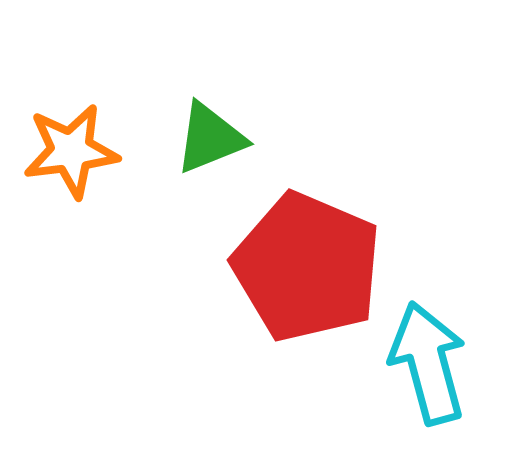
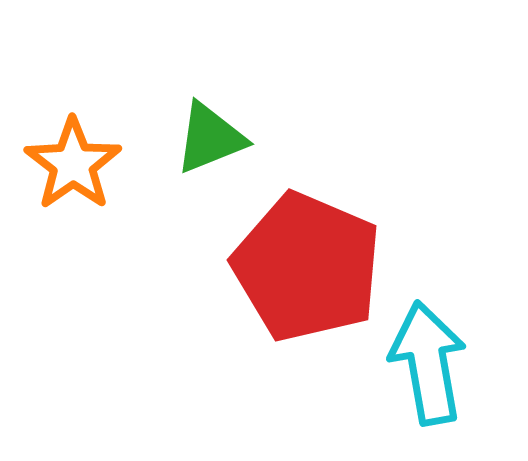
orange star: moved 2 px right, 13 px down; rotated 28 degrees counterclockwise
cyan arrow: rotated 5 degrees clockwise
